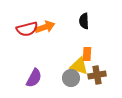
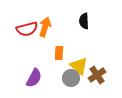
orange arrow: rotated 54 degrees counterclockwise
orange rectangle: moved 28 px left, 1 px up
yellow triangle: rotated 24 degrees clockwise
brown cross: rotated 24 degrees counterclockwise
